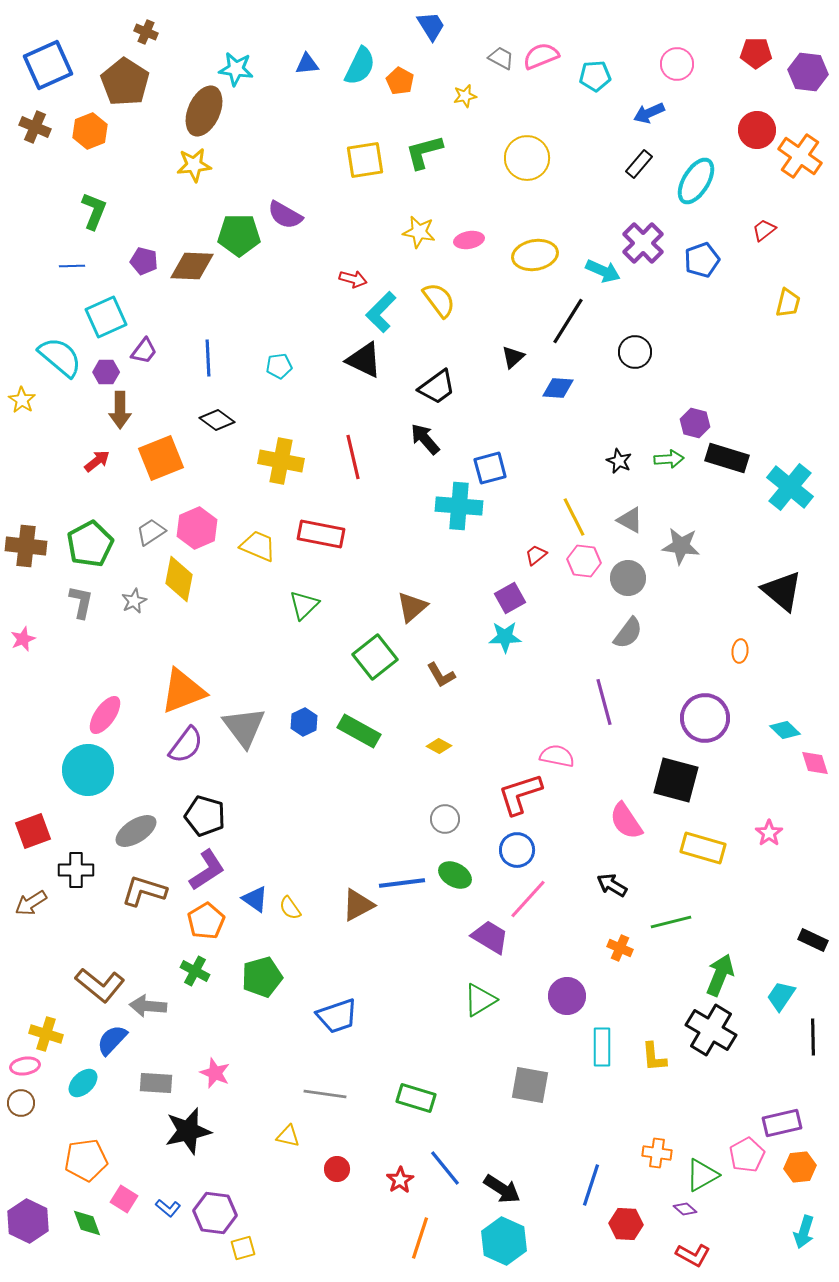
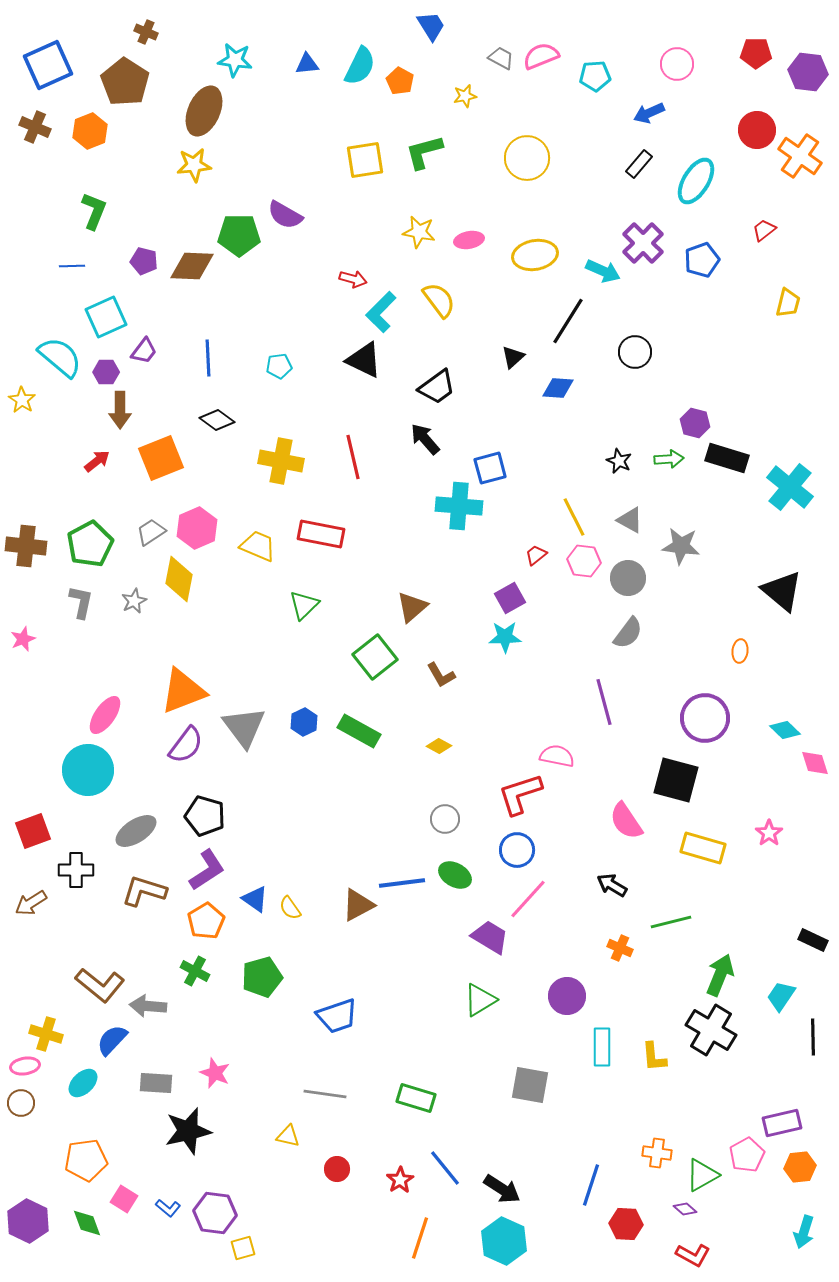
cyan star at (236, 69): moved 1 px left, 9 px up
